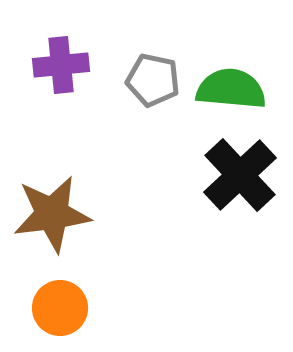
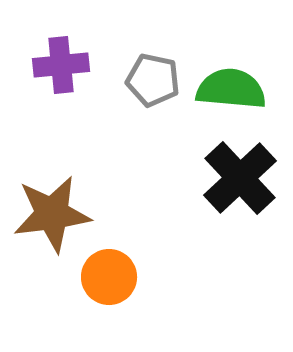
black cross: moved 3 px down
orange circle: moved 49 px right, 31 px up
